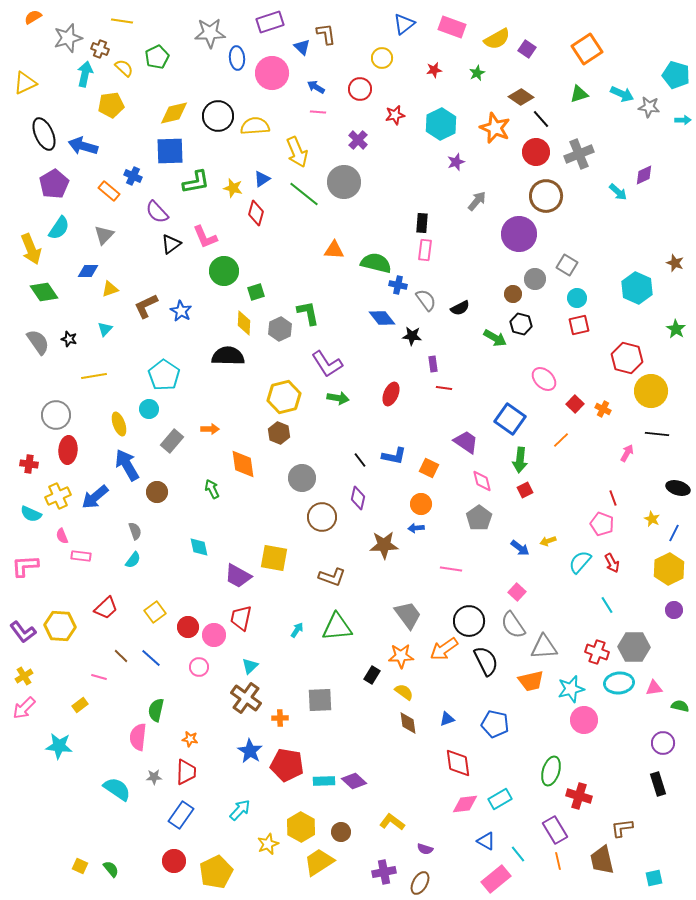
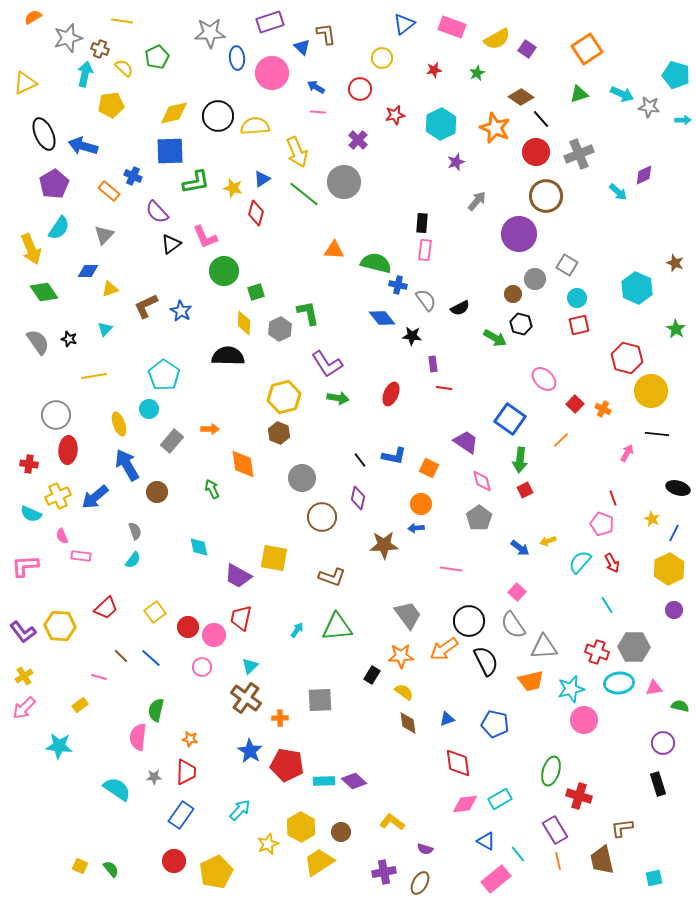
pink circle at (199, 667): moved 3 px right
